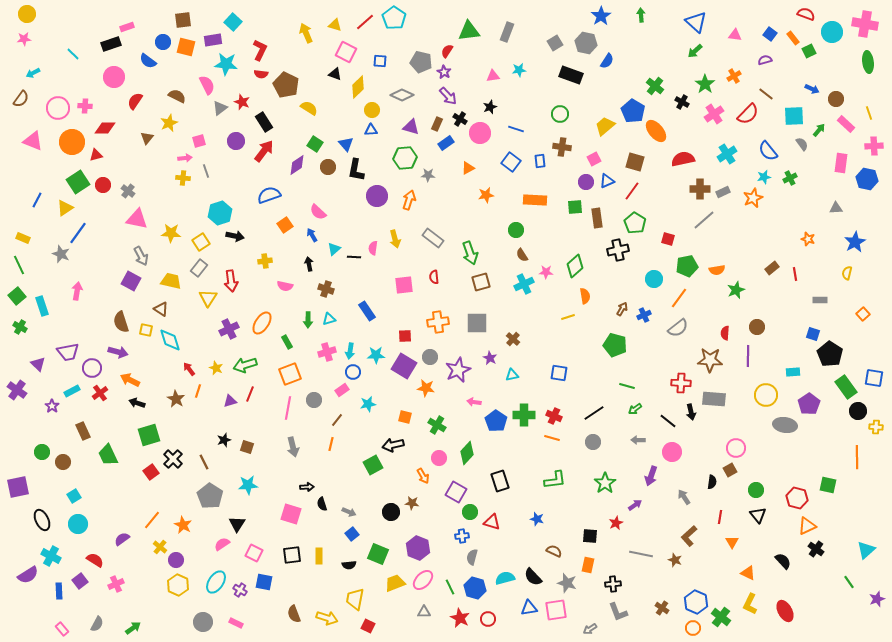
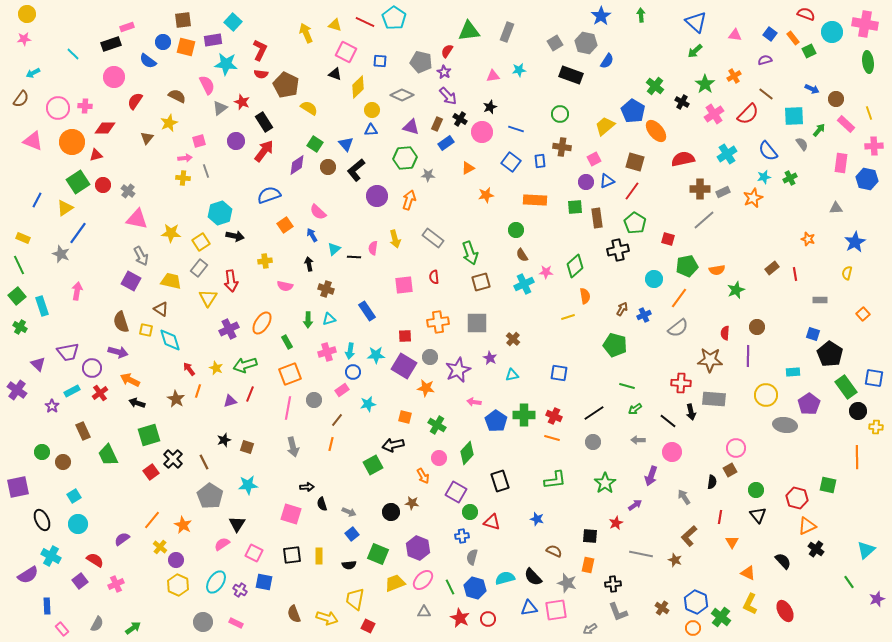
red line at (365, 22): rotated 66 degrees clockwise
pink circle at (480, 133): moved 2 px right, 1 px up
black L-shape at (356, 170): rotated 40 degrees clockwise
blue rectangle at (59, 591): moved 12 px left, 15 px down
